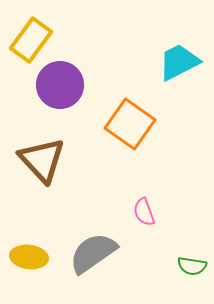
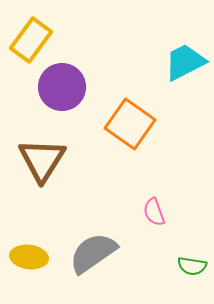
cyan trapezoid: moved 6 px right
purple circle: moved 2 px right, 2 px down
brown triangle: rotated 15 degrees clockwise
pink semicircle: moved 10 px right
